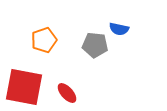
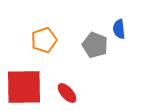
blue semicircle: rotated 72 degrees clockwise
gray pentagon: rotated 15 degrees clockwise
red square: rotated 12 degrees counterclockwise
